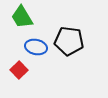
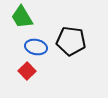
black pentagon: moved 2 px right
red square: moved 8 px right, 1 px down
